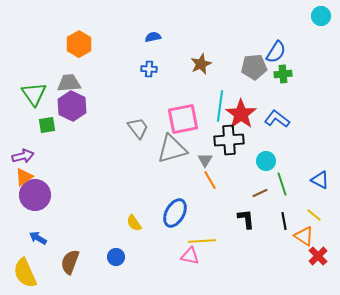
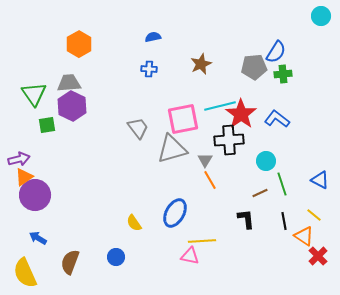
cyan line at (220, 106): rotated 68 degrees clockwise
purple arrow at (23, 156): moved 4 px left, 3 px down
